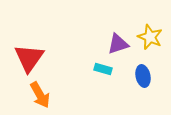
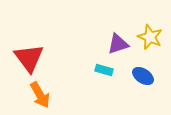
red triangle: rotated 12 degrees counterclockwise
cyan rectangle: moved 1 px right, 1 px down
blue ellipse: rotated 45 degrees counterclockwise
